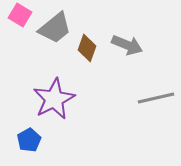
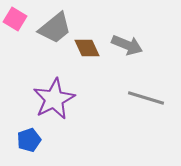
pink square: moved 5 px left, 4 px down
brown diamond: rotated 44 degrees counterclockwise
gray line: moved 10 px left; rotated 30 degrees clockwise
blue pentagon: rotated 10 degrees clockwise
